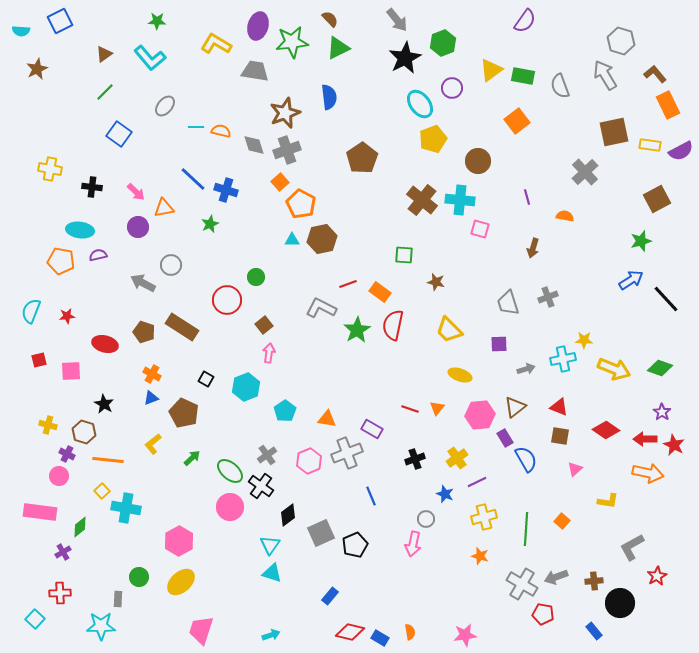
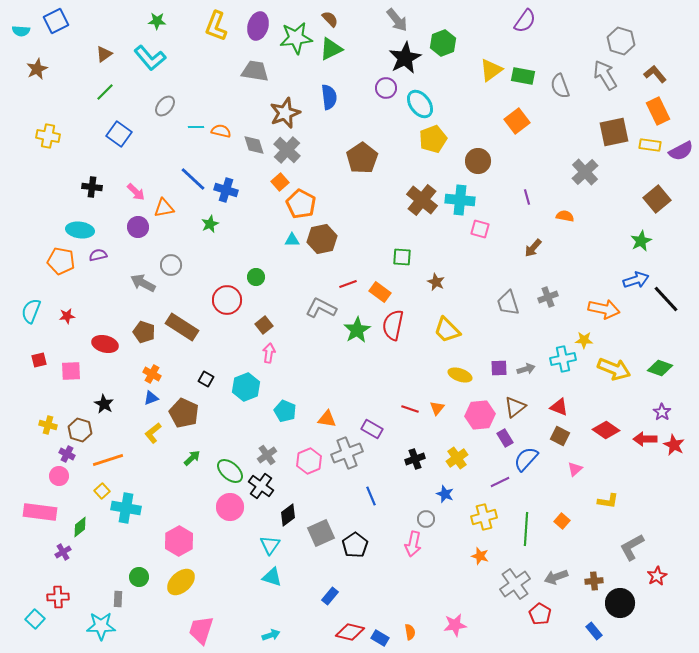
blue square at (60, 21): moved 4 px left
green star at (292, 42): moved 4 px right, 4 px up
yellow L-shape at (216, 44): moved 18 px up; rotated 100 degrees counterclockwise
green triangle at (338, 48): moved 7 px left, 1 px down
purple circle at (452, 88): moved 66 px left
orange rectangle at (668, 105): moved 10 px left, 6 px down
gray cross at (287, 150): rotated 28 degrees counterclockwise
yellow cross at (50, 169): moved 2 px left, 33 px up
brown square at (657, 199): rotated 12 degrees counterclockwise
green star at (641, 241): rotated 10 degrees counterclockwise
brown arrow at (533, 248): rotated 24 degrees clockwise
green square at (404, 255): moved 2 px left, 2 px down
blue arrow at (631, 280): moved 5 px right; rotated 15 degrees clockwise
brown star at (436, 282): rotated 12 degrees clockwise
yellow trapezoid at (449, 330): moved 2 px left
purple square at (499, 344): moved 24 px down
cyan pentagon at (285, 411): rotated 15 degrees counterclockwise
brown hexagon at (84, 432): moved 4 px left, 2 px up
brown square at (560, 436): rotated 18 degrees clockwise
yellow L-shape at (153, 444): moved 11 px up
blue semicircle at (526, 459): rotated 108 degrees counterclockwise
orange line at (108, 460): rotated 24 degrees counterclockwise
orange arrow at (648, 473): moved 44 px left, 164 px up
purple line at (477, 482): moved 23 px right
black pentagon at (355, 545): rotated 10 degrees counterclockwise
cyan triangle at (272, 573): moved 4 px down
gray cross at (522, 584): moved 7 px left; rotated 24 degrees clockwise
red cross at (60, 593): moved 2 px left, 4 px down
red pentagon at (543, 614): moved 3 px left; rotated 20 degrees clockwise
pink star at (465, 635): moved 10 px left, 10 px up
